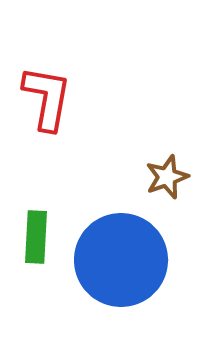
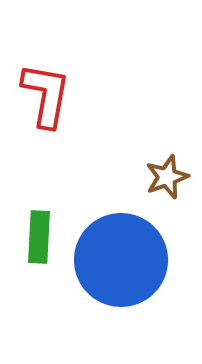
red L-shape: moved 1 px left, 3 px up
green rectangle: moved 3 px right
